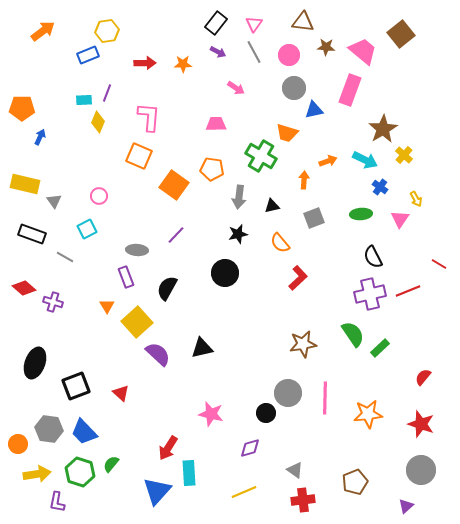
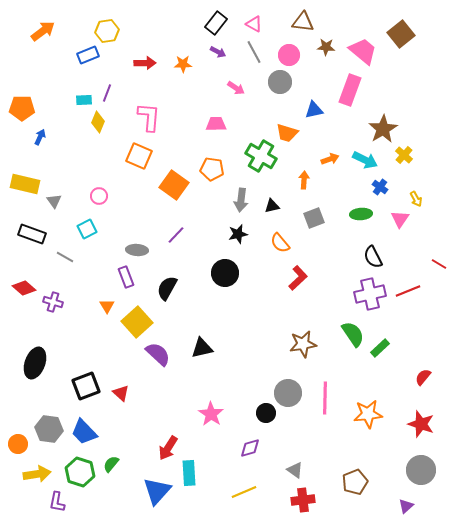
pink triangle at (254, 24): rotated 36 degrees counterclockwise
gray circle at (294, 88): moved 14 px left, 6 px up
orange arrow at (328, 161): moved 2 px right, 2 px up
gray arrow at (239, 197): moved 2 px right, 3 px down
black square at (76, 386): moved 10 px right
pink star at (211, 414): rotated 20 degrees clockwise
